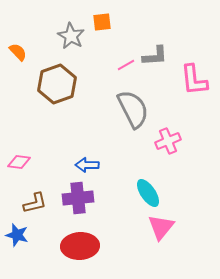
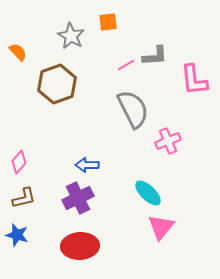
orange square: moved 6 px right
pink diamond: rotated 55 degrees counterclockwise
cyan ellipse: rotated 12 degrees counterclockwise
purple cross: rotated 20 degrees counterclockwise
brown L-shape: moved 11 px left, 5 px up
